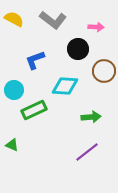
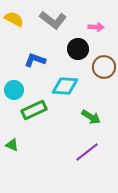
blue L-shape: rotated 40 degrees clockwise
brown circle: moved 4 px up
green arrow: rotated 36 degrees clockwise
